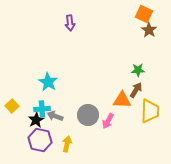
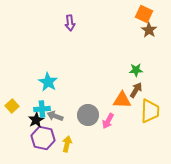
green star: moved 2 px left
purple hexagon: moved 3 px right, 2 px up
